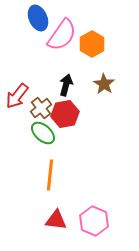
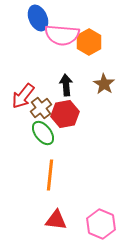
pink semicircle: rotated 60 degrees clockwise
orange hexagon: moved 3 px left, 2 px up
black arrow: rotated 20 degrees counterclockwise
red arrow: moved 6 px right
green ellipse: rotated 10 degrees clockwise
pink hexagon: moved 7 px right, 3 px down
